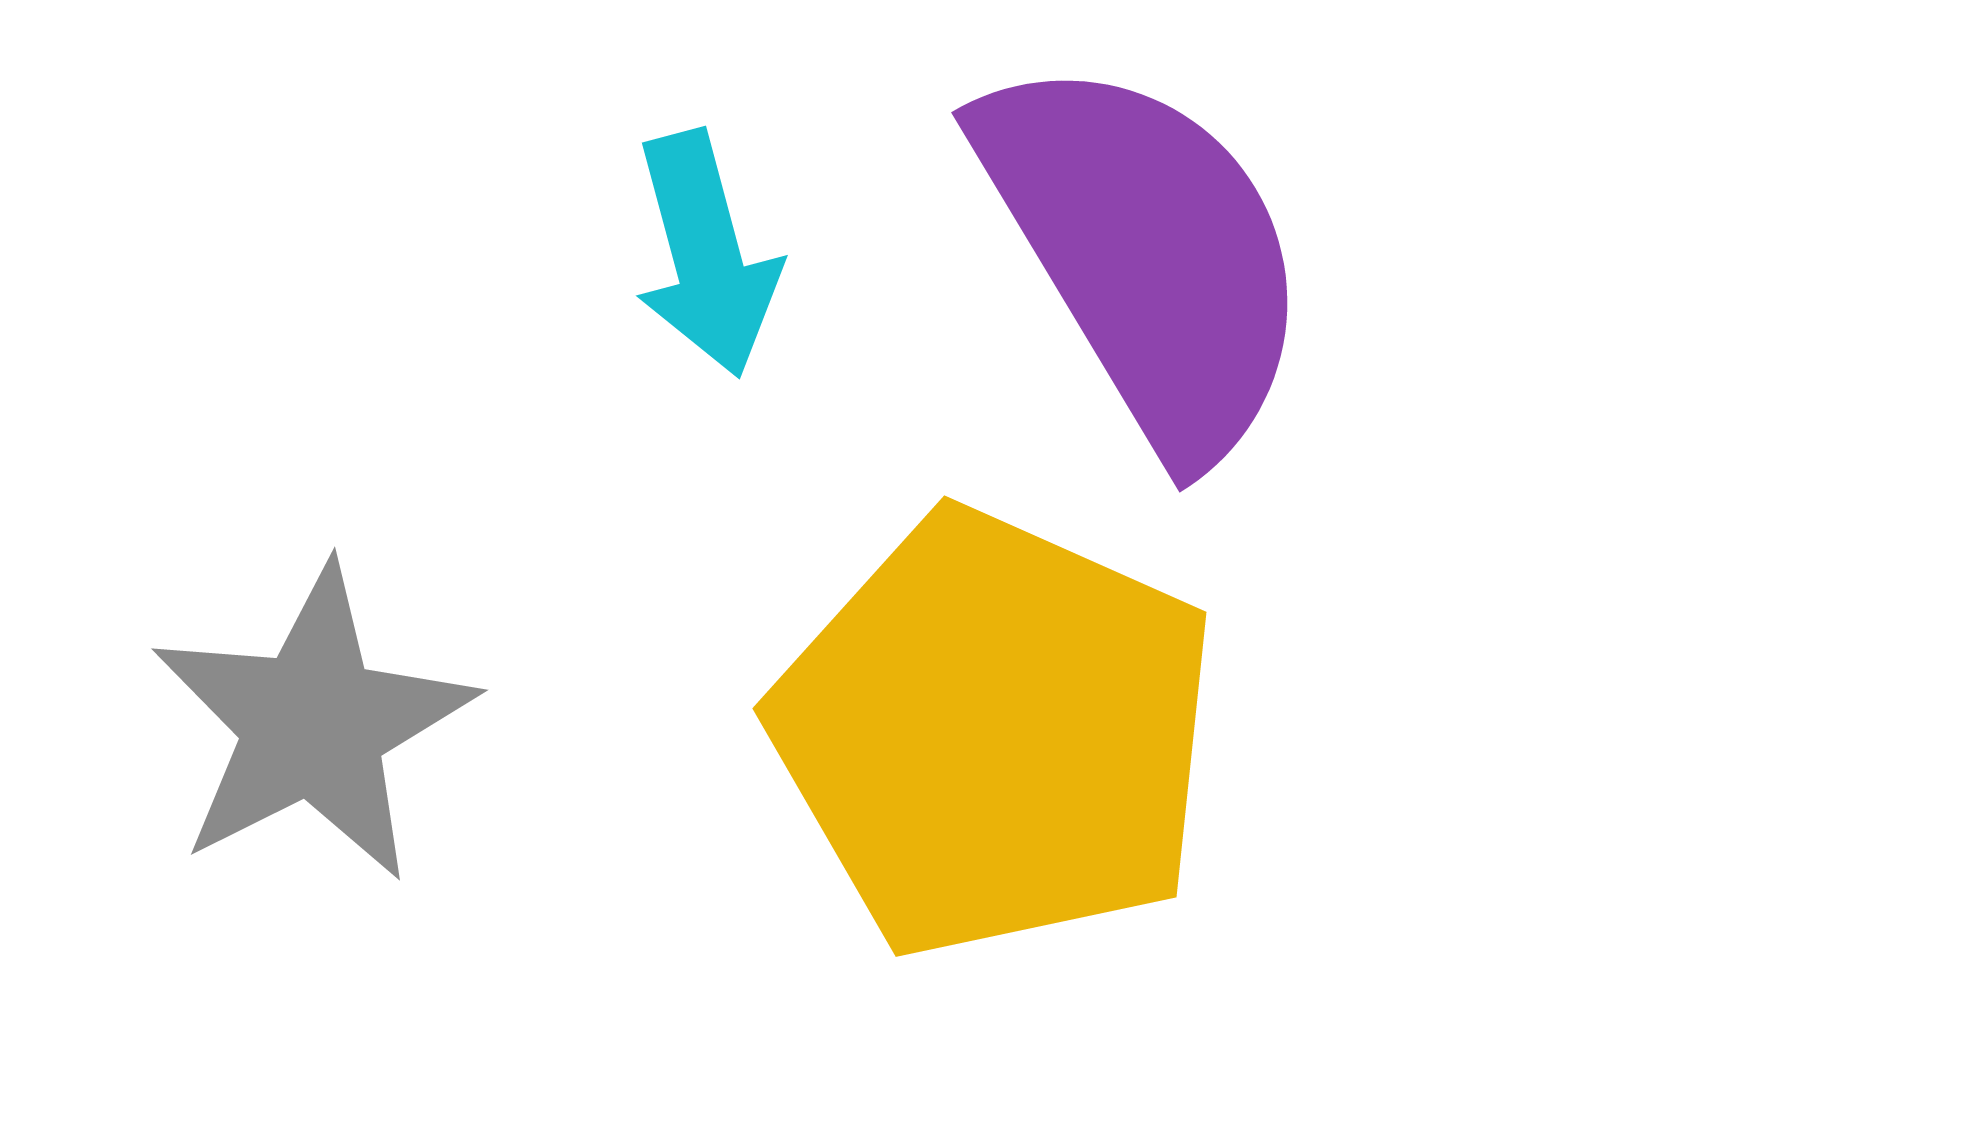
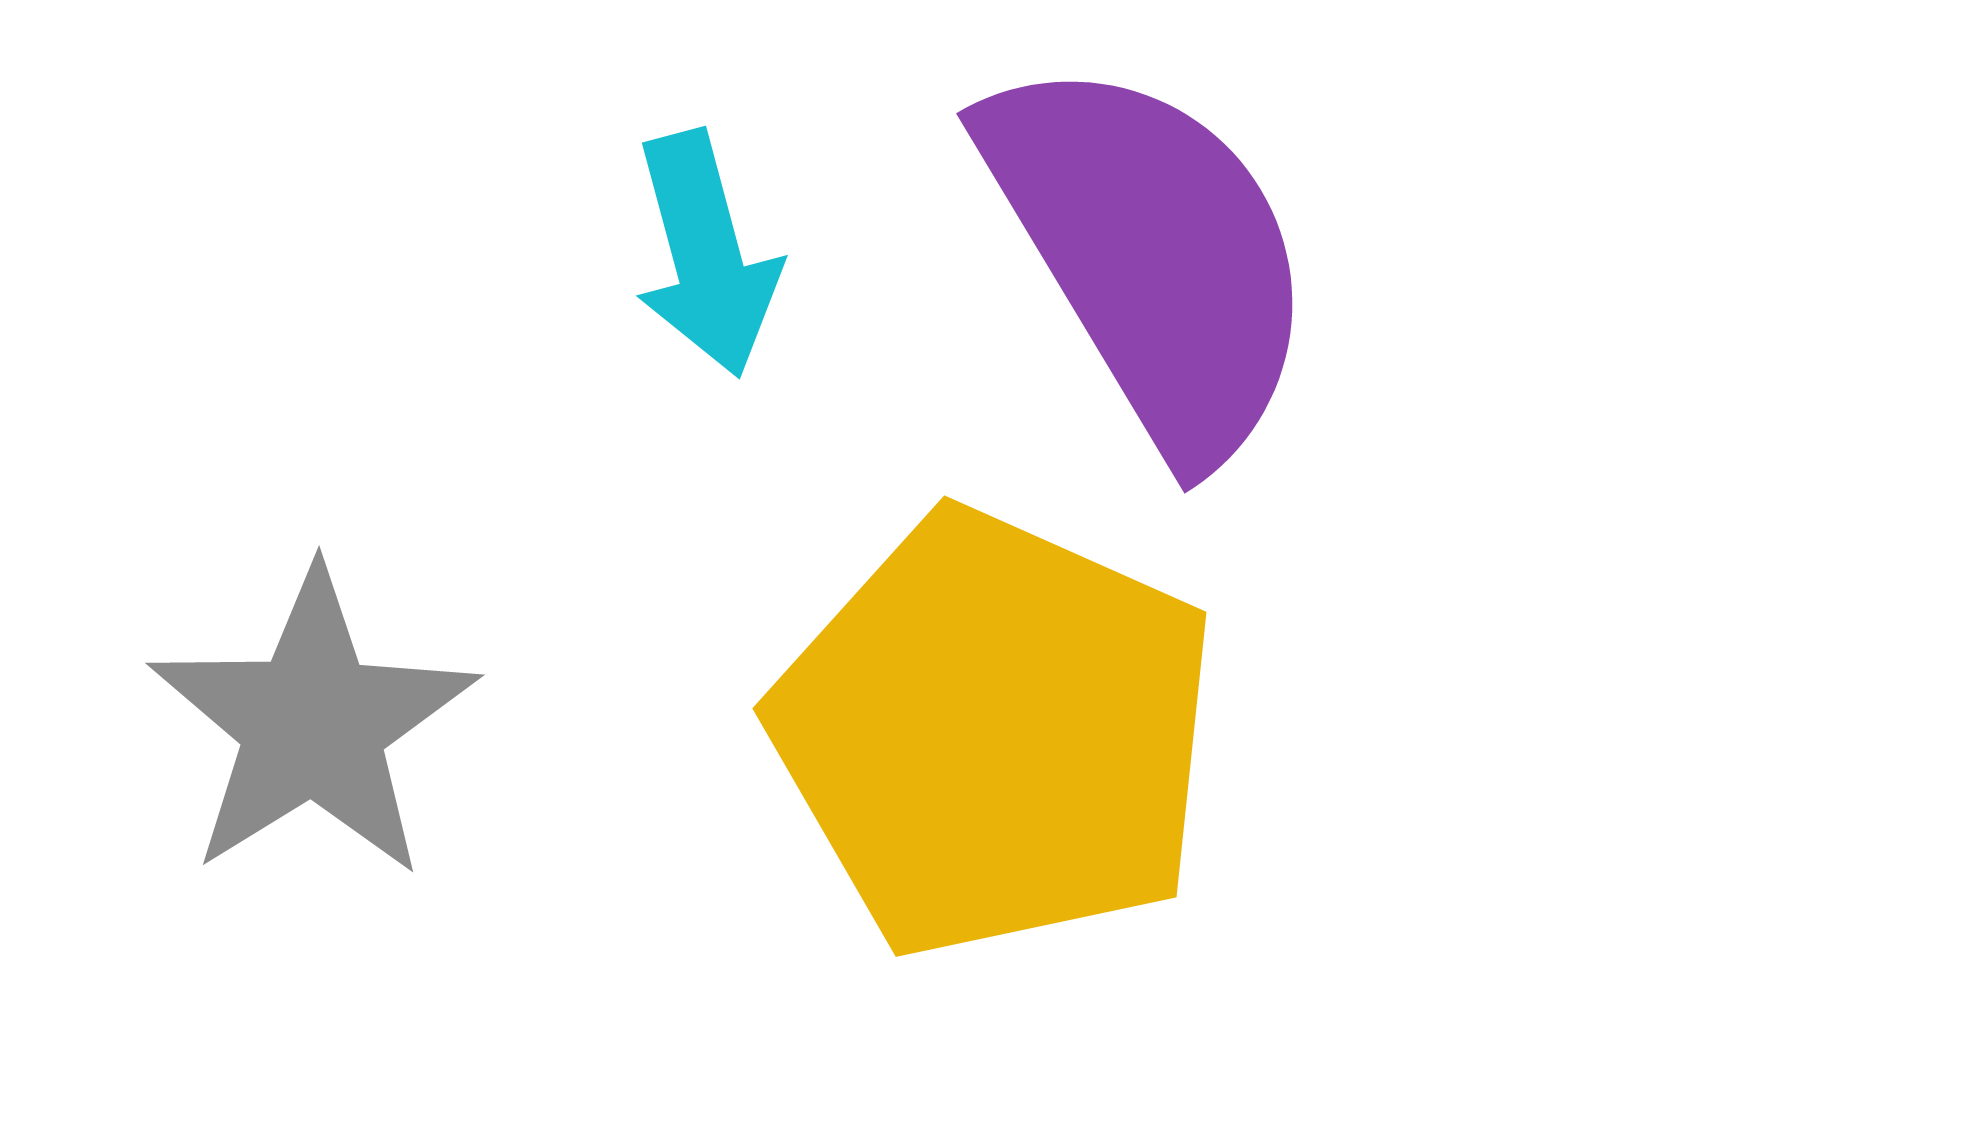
purple semicircle: moved 5 px right, 1 px down
gray star: rotated 5 degrees counterclockwise
